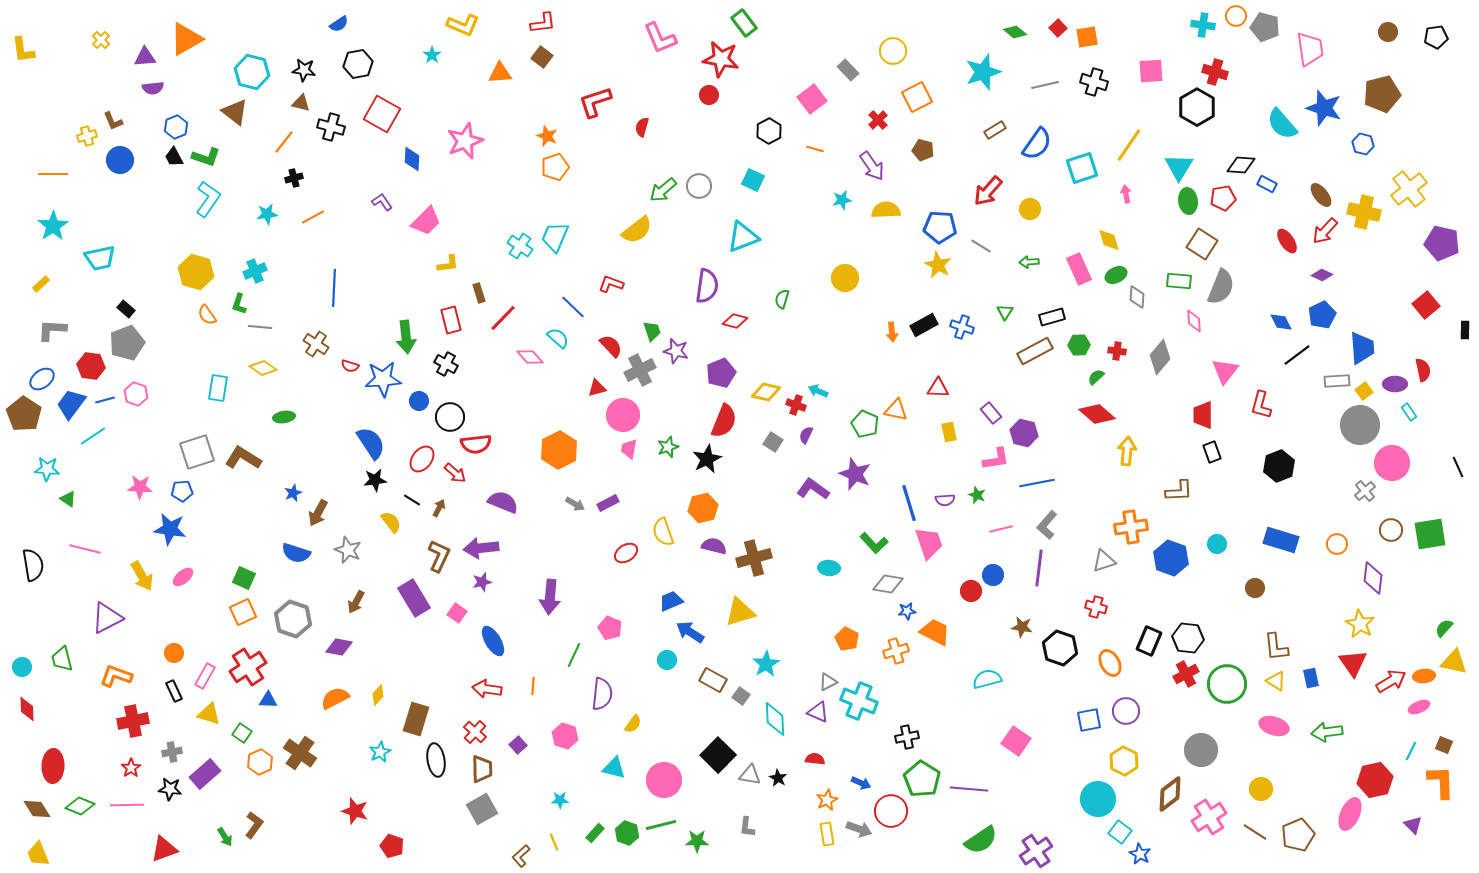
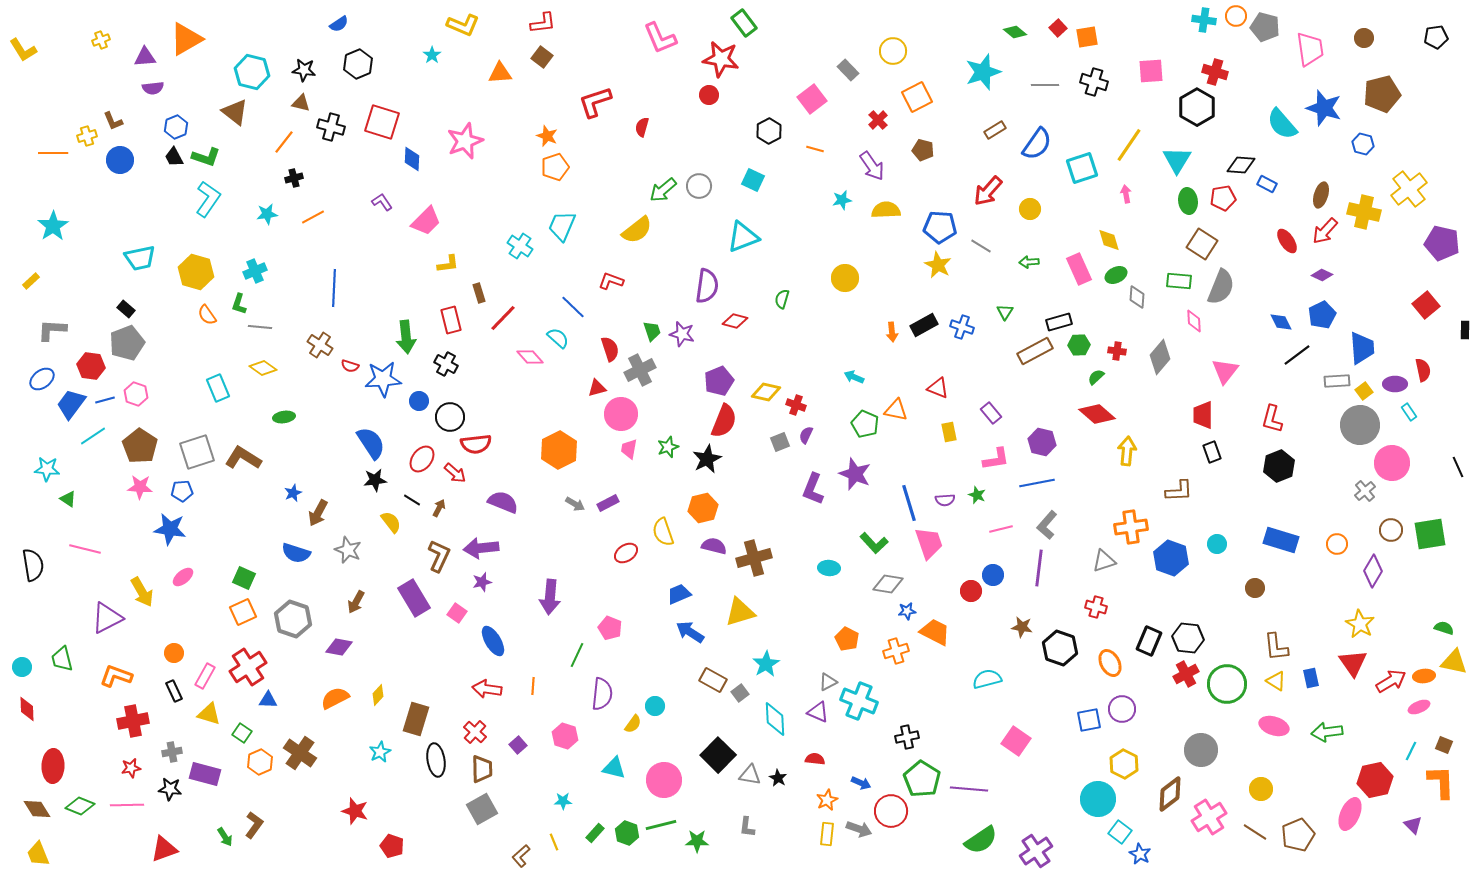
cyan cross at (1203, 25): moved 1 px right, 5 px up
brown circle at (1388, 32): moved 24 px left, 6 px down
yellow cross at (101, 40): rotated 24 degrees clockwise
yellow L-shape at (23, 50): rotated 24 degrees counterclockwise
black hexagon at (358, 64): rotated 12 degrees counterclockwise
gray line at (1045, 85): rotated 12 degrees clockwise
red square at (382, 114): moved 8 px down; rotated 12 degrees counterclockwise
cyan triangle at (1179, 167): moved 2 px left, 7 px up
orange line at (53, 174): moved 21 px up
brown ellipse at (1321, 195): rotated 55 degrees clockwise
cyan trapezoid at (555, 237): moved 7 px right, 11 px up
cyan trapezoid at (100, 258): moved 40 px right
yellow rectangle at (41, 284): moved 10 px left, 3 px up
red L-shape at (611, 284): moved 3 px up
black rectangle at (1052, 317): moved 7 px right, 5 px down
brown cross at (316, 344): moved 4 px right, 1 px down
red semicircle at (611, 346): moved 1 px left, 3 px down; rotated 25 degrees clockwise
purple star at (676, 351): moved 6 px right, 17 px up
purple pentagon at (721, 373): moved 2 px left, 8 px down
cyan rectangle at (218, 388): rotated 32 degrees counterclockwise
red triangle at (938, 388): rotated 20 degrees clockwise
cyan arrow at (818, 391): moved 36 px right, 14 px up
red L-shape at (1261, 405): moved 11 px right, 14 px down
brown pentagon at (24, 414): moved 116 px right, 32 px down
pink circle at (623, 415): moved 2 px left, 1 px up
purple hexagon at (1024, 433): moved 18 px right, 9 px down
gray square at (773, 442): moved 7 px right; rotated 36 degrees clockwise
purple L-shape at (813, 489): rotated 104 degrees counterclockwise
yellow arrow at (142, 576): moved 16 px down
purple diamond at (1373, 578): moved 7 px up; rotated 24 degrees clockwise
blue trapezoid at (671, 601): moved 8 px right, 7 px up
green semicircle at (1444, 628): rotated 66 degrees clockwise
green line at (574, 655): moved 3 px right
cyan circle at (667, 660): moved 12 px left, 46 px down
gray square at (741, 696): moved 1 px left, 3 px up; rotated 18 degrees clockwise
purple circle at (1126, 711): moved 4 px left, 2 px up
yellow hexagon at (1124, 761): moved 3 px down
red star at (131, 768): rotated 24 degrees clockwise
purple rectangle at (205, 774): rotated 56 degrees clockwise
cyan star at (560, 800): moved 3 px right, 1 px down
yellow rectangle at (827, 834): rotated 15 degrees clockwise
